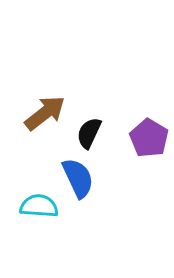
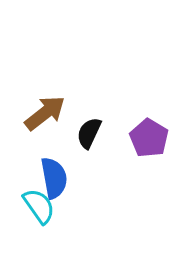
blue semicircle: moved 24 px left; rotated 15 degrees clockwise
cyan semicircle: rotated 51 degrees clockwise
